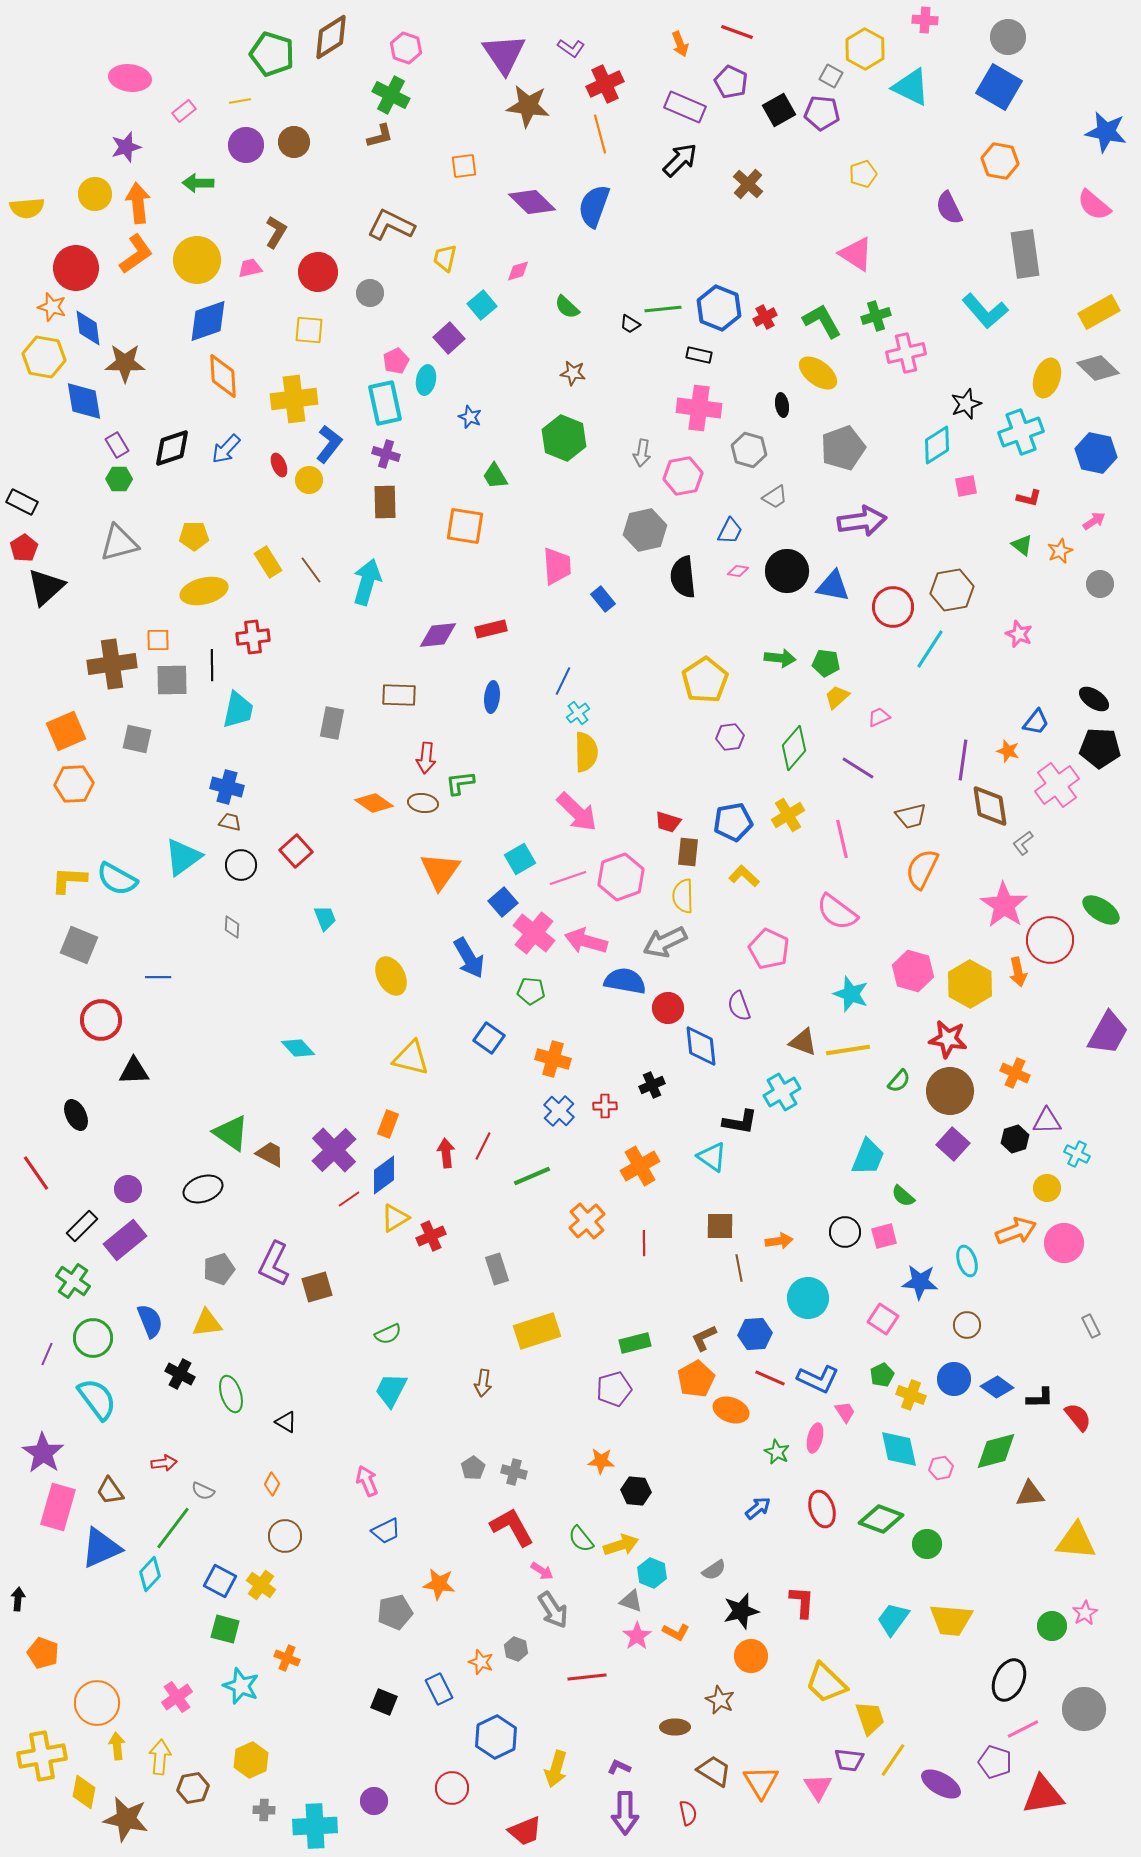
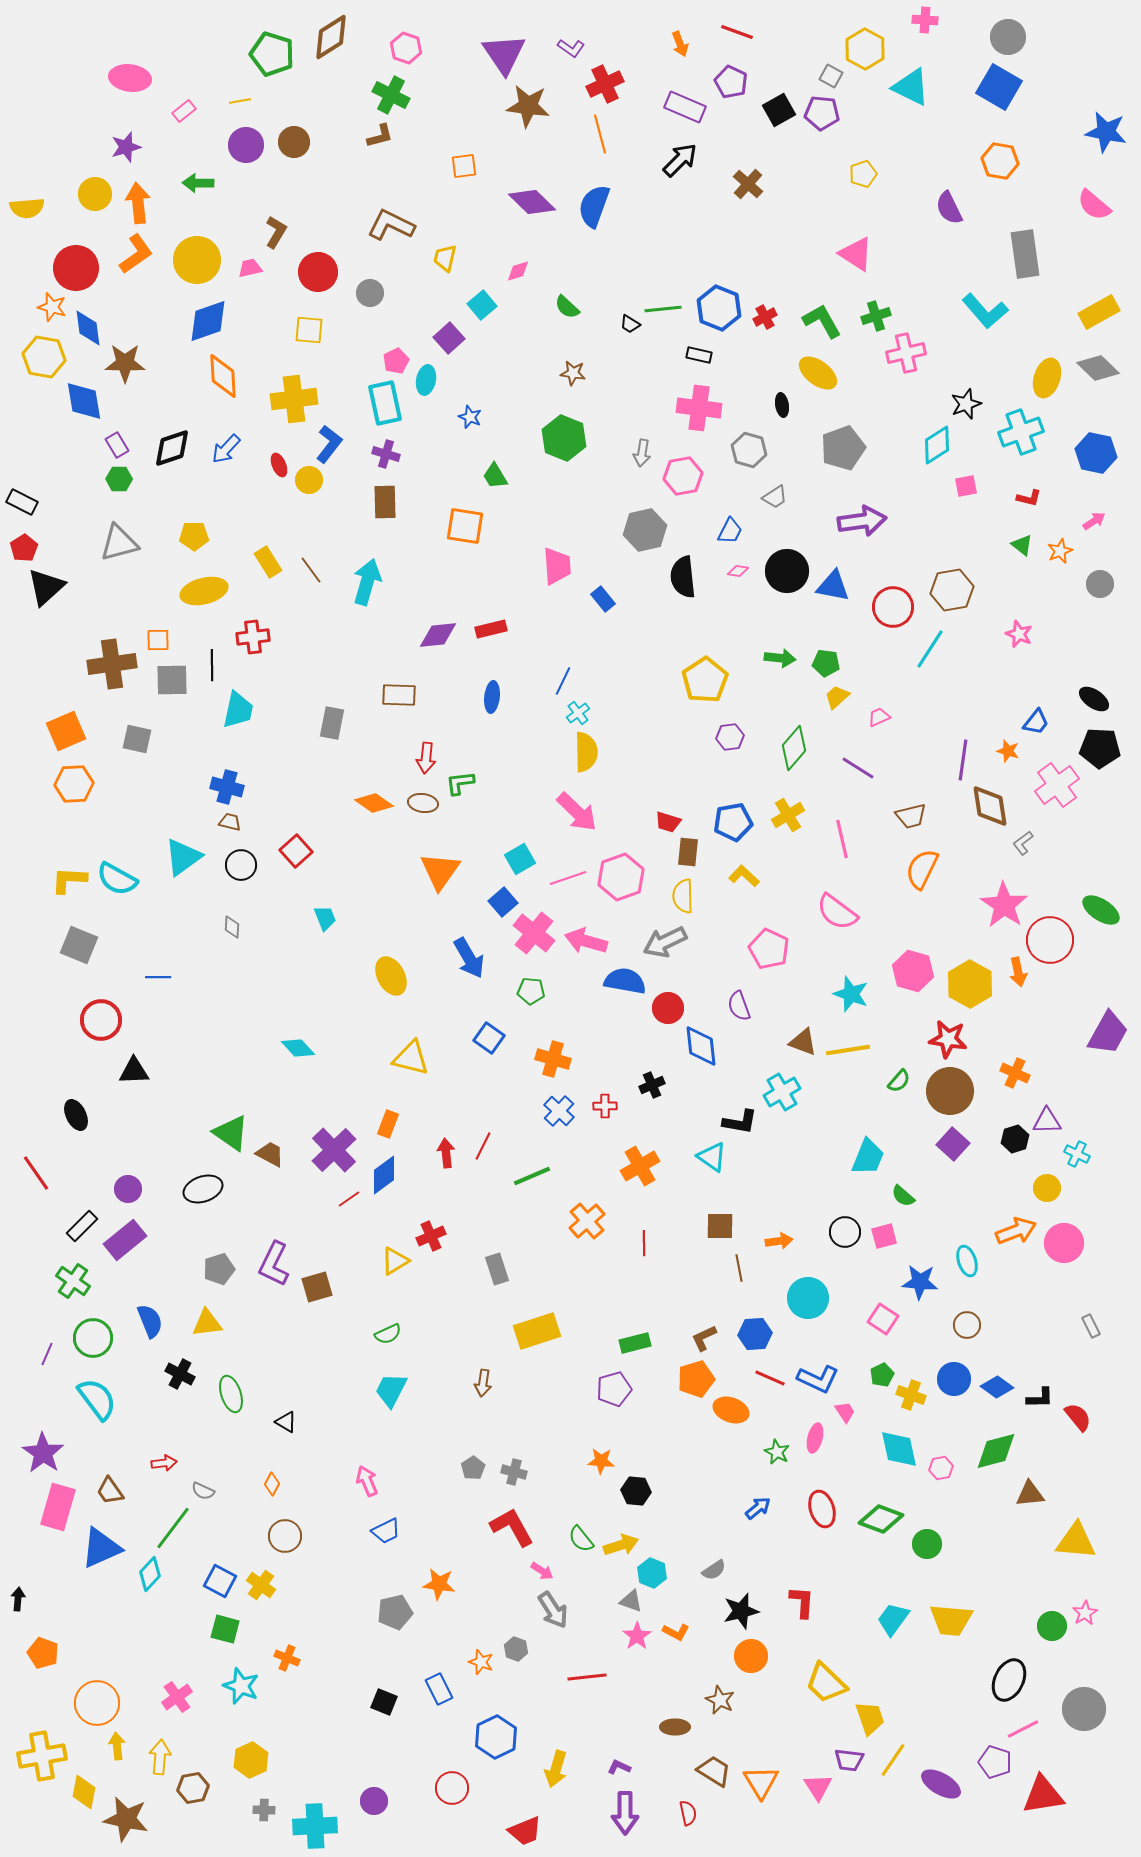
yellow triangle at (395, 1218): moved 43 px down
orange pentagon at (696, 1379): rotated 12 degrees clockwise
